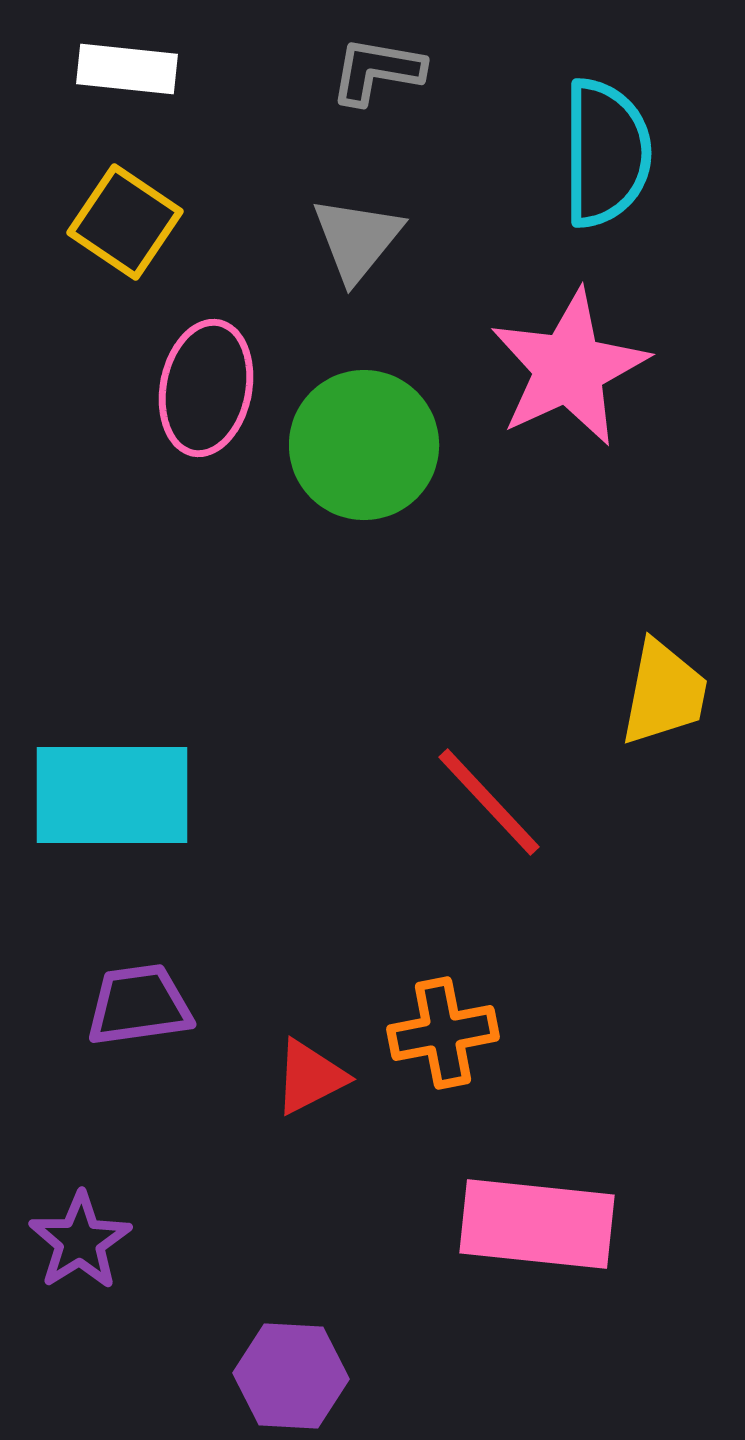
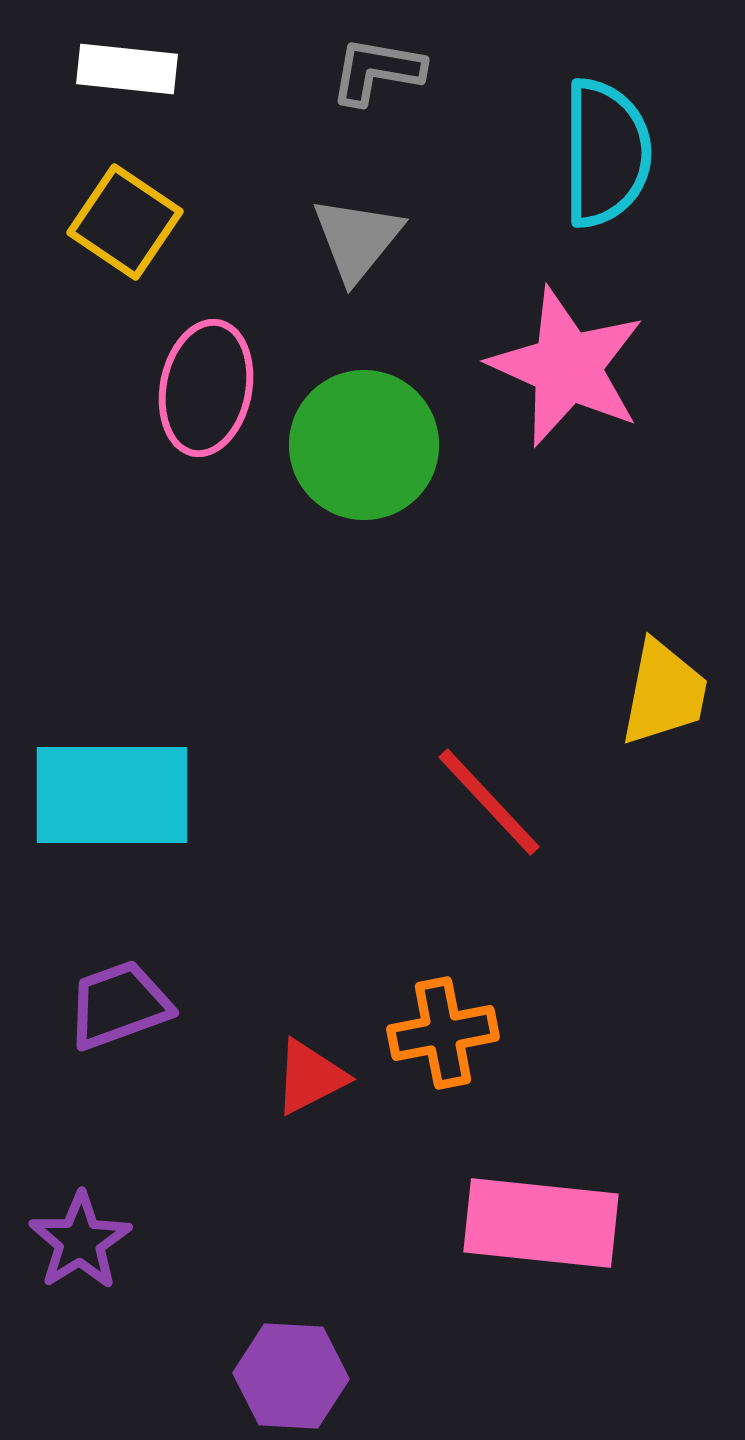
pink star: moved 2 px left, 1 px up; rotated 23 degrees counterclockwise
purple trapezoid: moved 20 px left; rotated 12 degrees counterclockwise
pink rectangle: moved 4 px right, 1 px up
